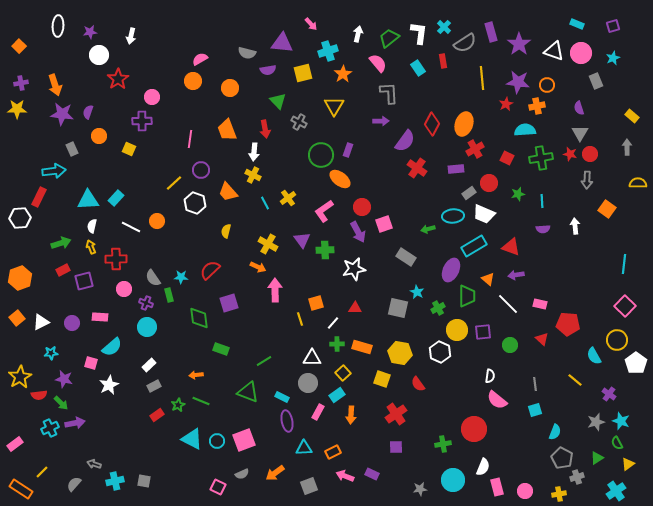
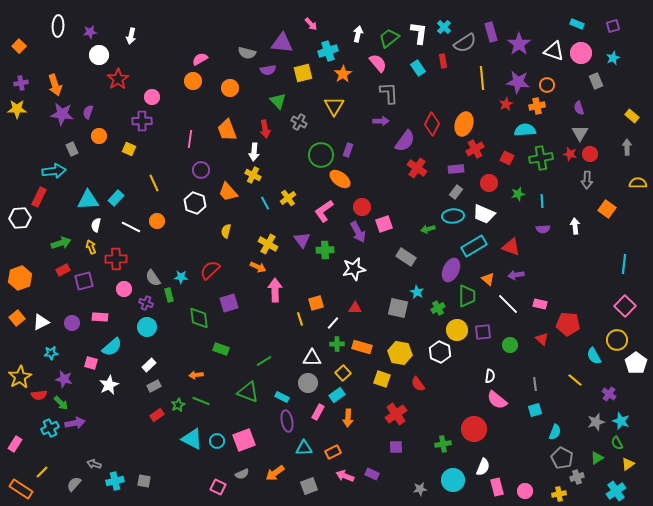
yellow line at (174, 183): moved 20 px left; rotated 72 degrees counterclockwise
gray rectangle at (469, 193): moved 13 px left, 1 px up; rotated 16 degrees counterclockwise
white semicircle at (92, 226): moved 4 px right, 1 px up
orange arrow at (351, 415): moved 3 px left, 3 px down
pink rectangle at (15, 444): rotated 21 degrees counterclockwise
